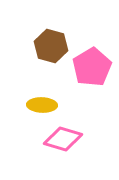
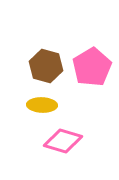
brown hexagon: moved 5 px left, 20 px down
pink diamond: moved 2 px down
